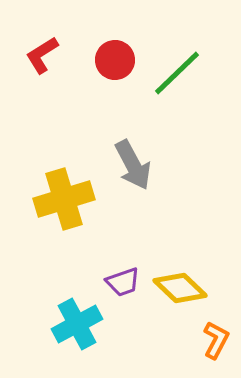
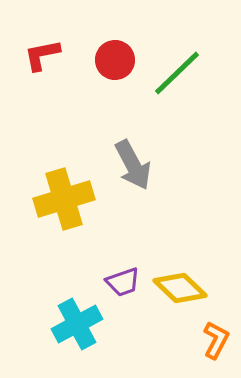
red L-shape: rotated 21 degrees clockwise
